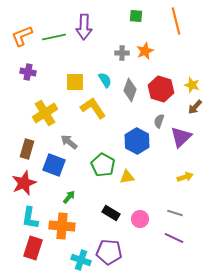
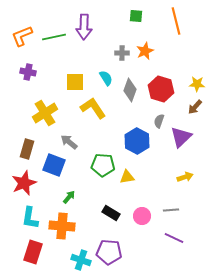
cyan semicircle: moved 1 px right, 2 px up
yellow star: moved 5 px right, 1 px up; rotated 14 degrees counterclockwise
green pentagon: rotated 25 degrees counterclockwise
gray line: moved 4 px left, 3 px up; rotated 21 degrees counterclockwise
pink circle: moved 2 px right, 3 px up
red rectangle: moved 4 px down
